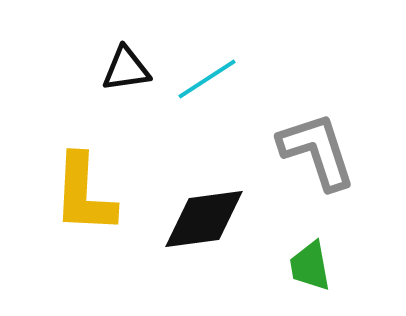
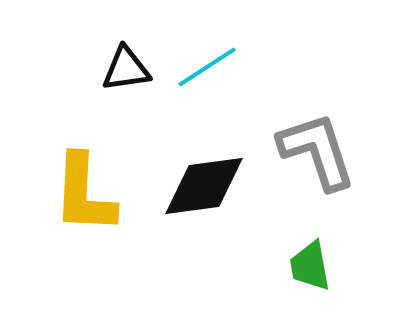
cyan line: moved 12 px up
black diamond: moved 33 px up
